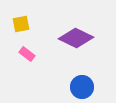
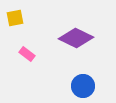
yellow square: moved 6 px left, 6 px up
blue circle: moved 1 px right, 1 px up
